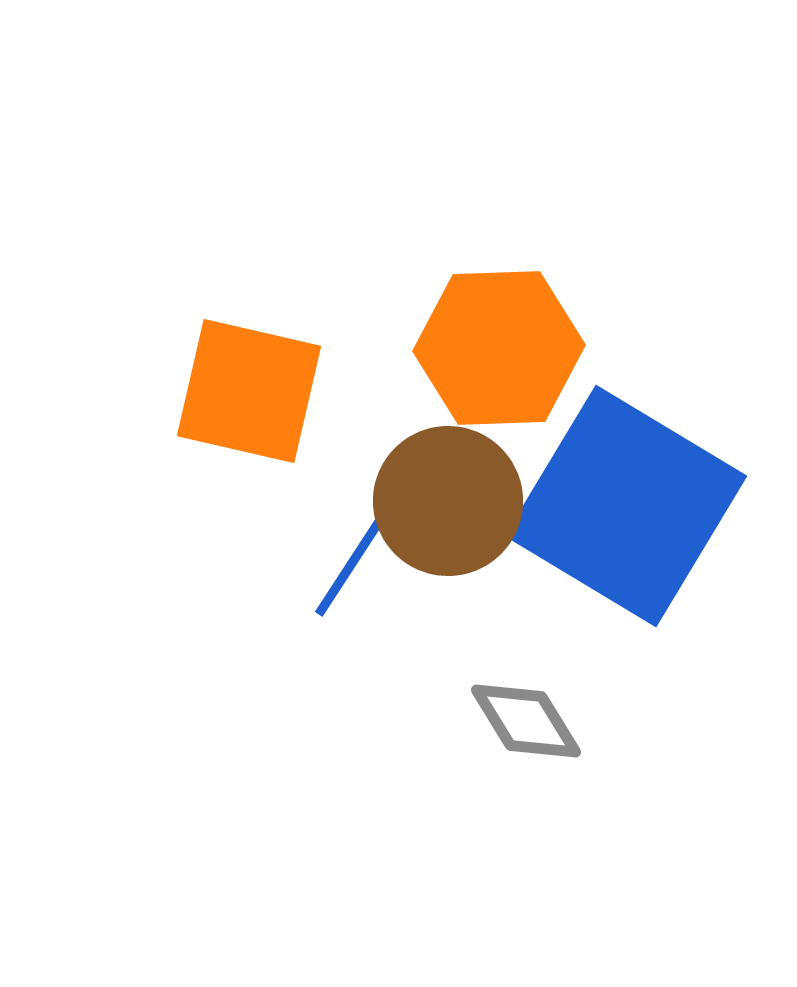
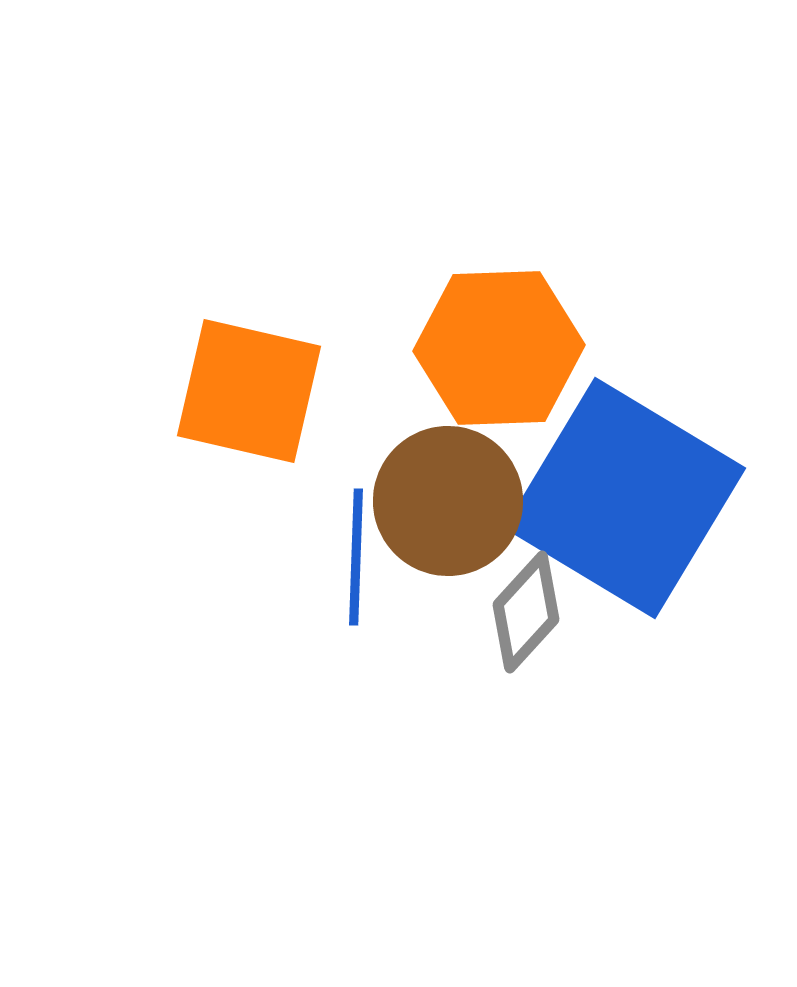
blue square: moved 1 px left, 8 px up
blue line: rotated 31 degrees counterclockwise
gray diamond: moved 109 px up; rotated 74 degrees clockwise
